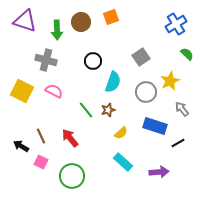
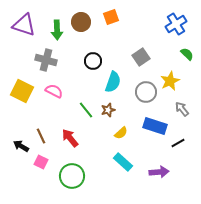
purple triangle: moved 1 px left, 4 px down
